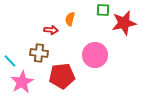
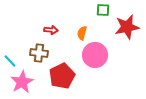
orange semicircle: moved 12 px right, 14 px down
red star: moved 3 px right, 4 px down
red pentagon: rotated 20 degrees counterclockwise
